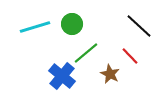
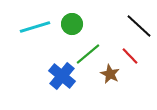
green line: moved 2 px right, 1 px down
